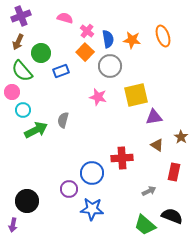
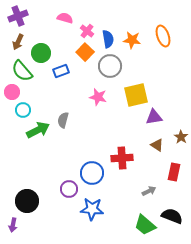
purple cross: moved 3 px left
green arrow: moved 2 px right
